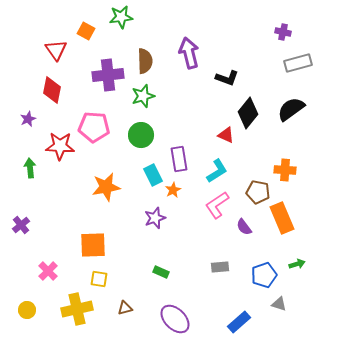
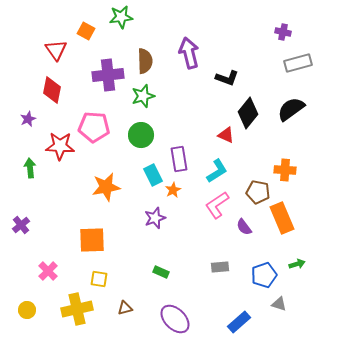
orange square at (93, 245): moved 1 px left, 5 px up
